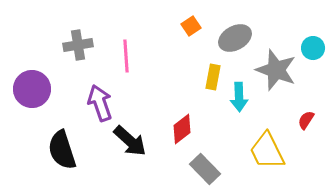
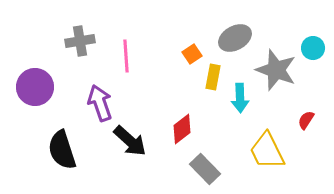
orange square: moved 1 px right, 28 px down
gray cross: moved 2 px right, 4 px up
purple circle: moved 3 px right, 2 px up
cyan arrow: moved 1 px right, 1 px down
